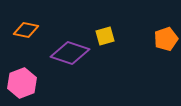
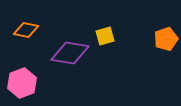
purple diamond: rotated 9 degrees counterclockwise
